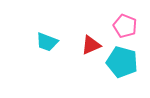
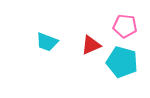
pink pentagon: rotated 15 degrees counterclockwise
